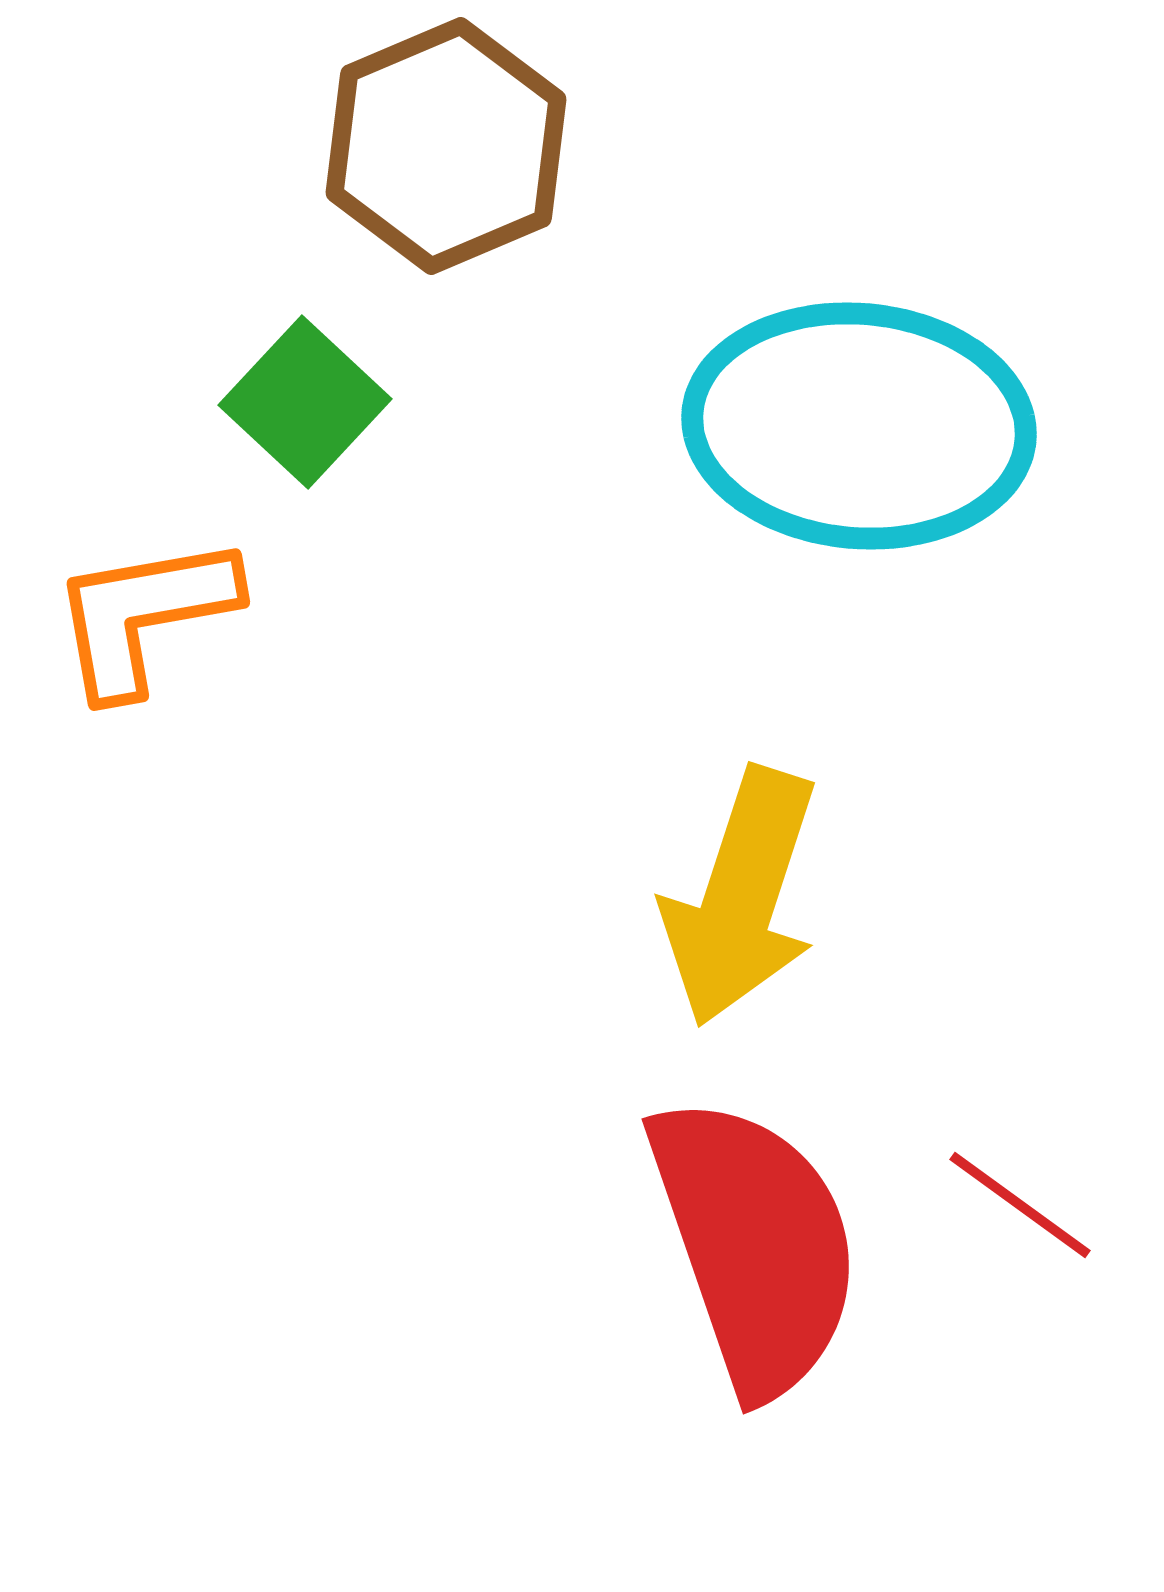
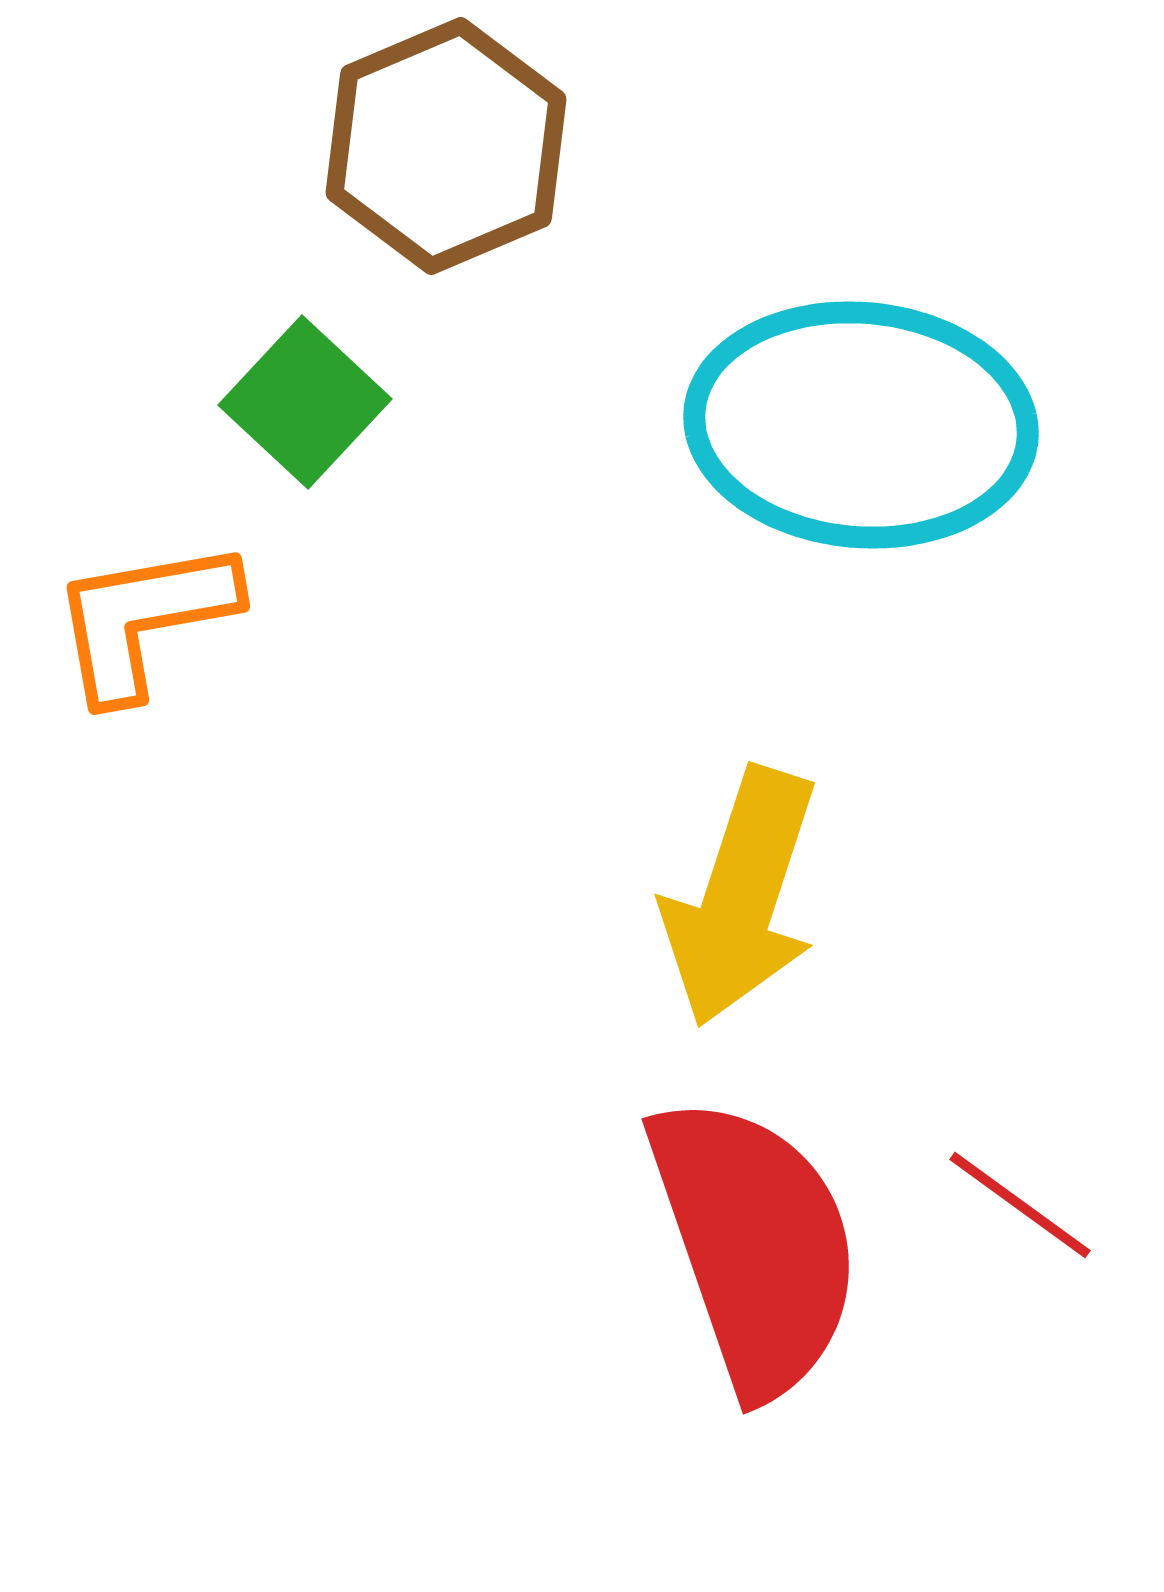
cyan ellipse: moved 2 px right, 1 px up
orange L-shape: moved 4 px down
